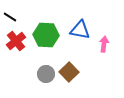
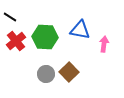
green hexagon: moved 1 px left, 2 px down
